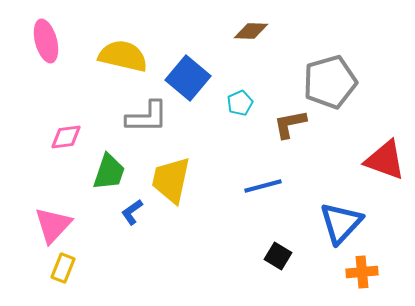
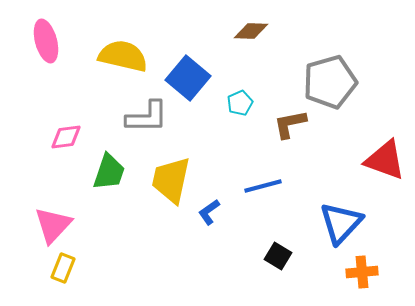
blue L-shape: moved 77 px right
